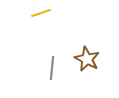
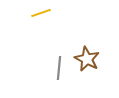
gray line: moved 7 px right
